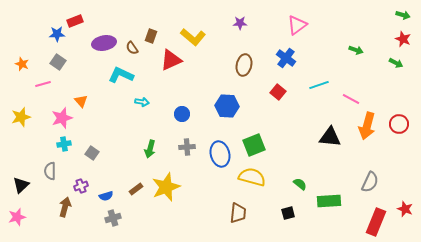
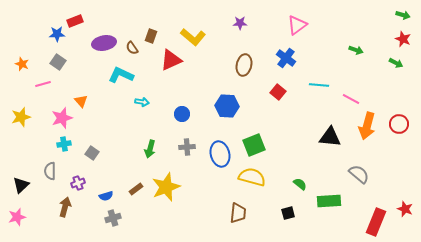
cyan line at (319, 85): rotated 24 degrees clockwise
gray semicircle at (370, 182): moved 11 px left, 8 px up; rotated 75 degrees counterclockwise
purple cross at (81, 186): moved 3 px left, 3 px up
